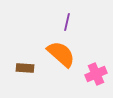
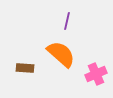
purple line: moved 1 px up
